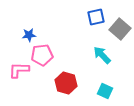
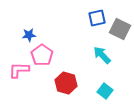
blue square: moved 1 px right, 1 px down
gray square: rotated 15 degrees counterclockwise
pink pentagon: rotated 30 degrees counterclockwise
cyan square: rotated 14 degrees clockwise
